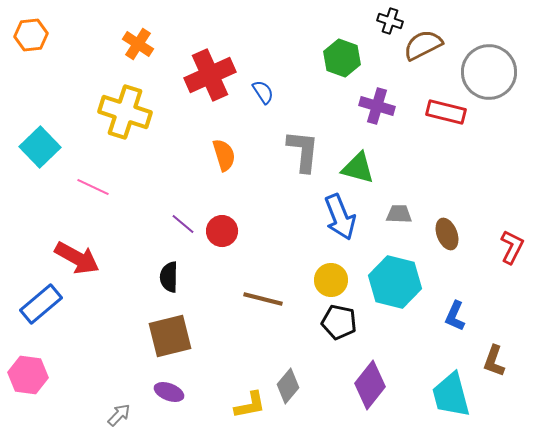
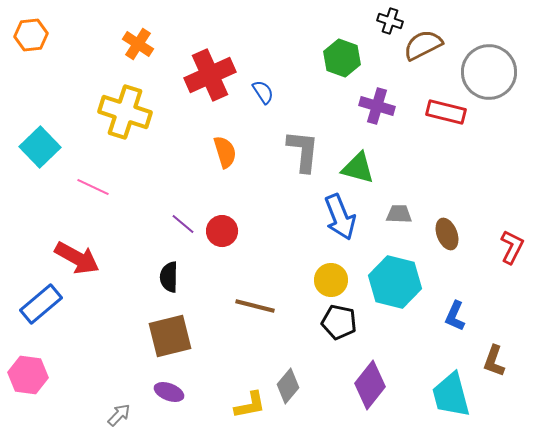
orange semicircle: moved 1 px right, 3 px up
brown line: moved 8 px left, 7 px down
